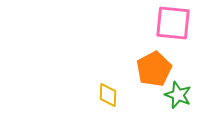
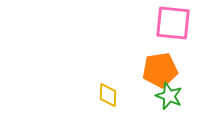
orange pentagon: moved 6 px right, 1 px down; rotated 20 degrees clockwise
green star: moved 9 px left, 1 px down
